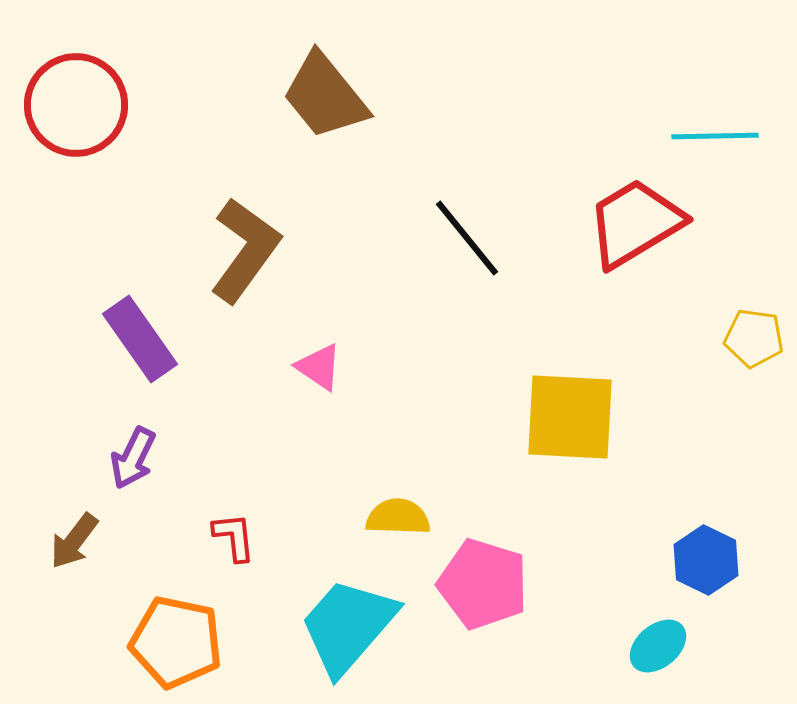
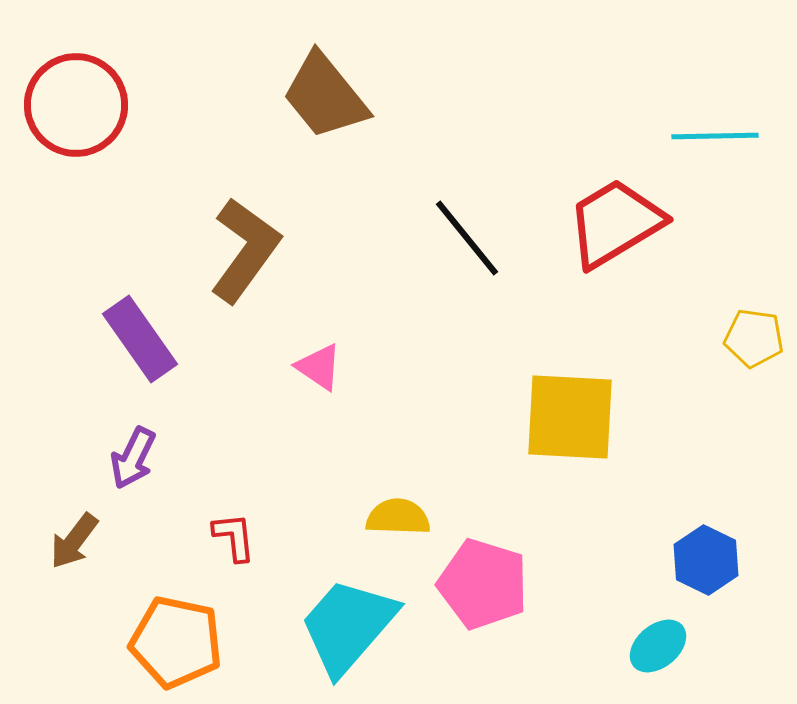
red trapezoid: moved 20 px left
